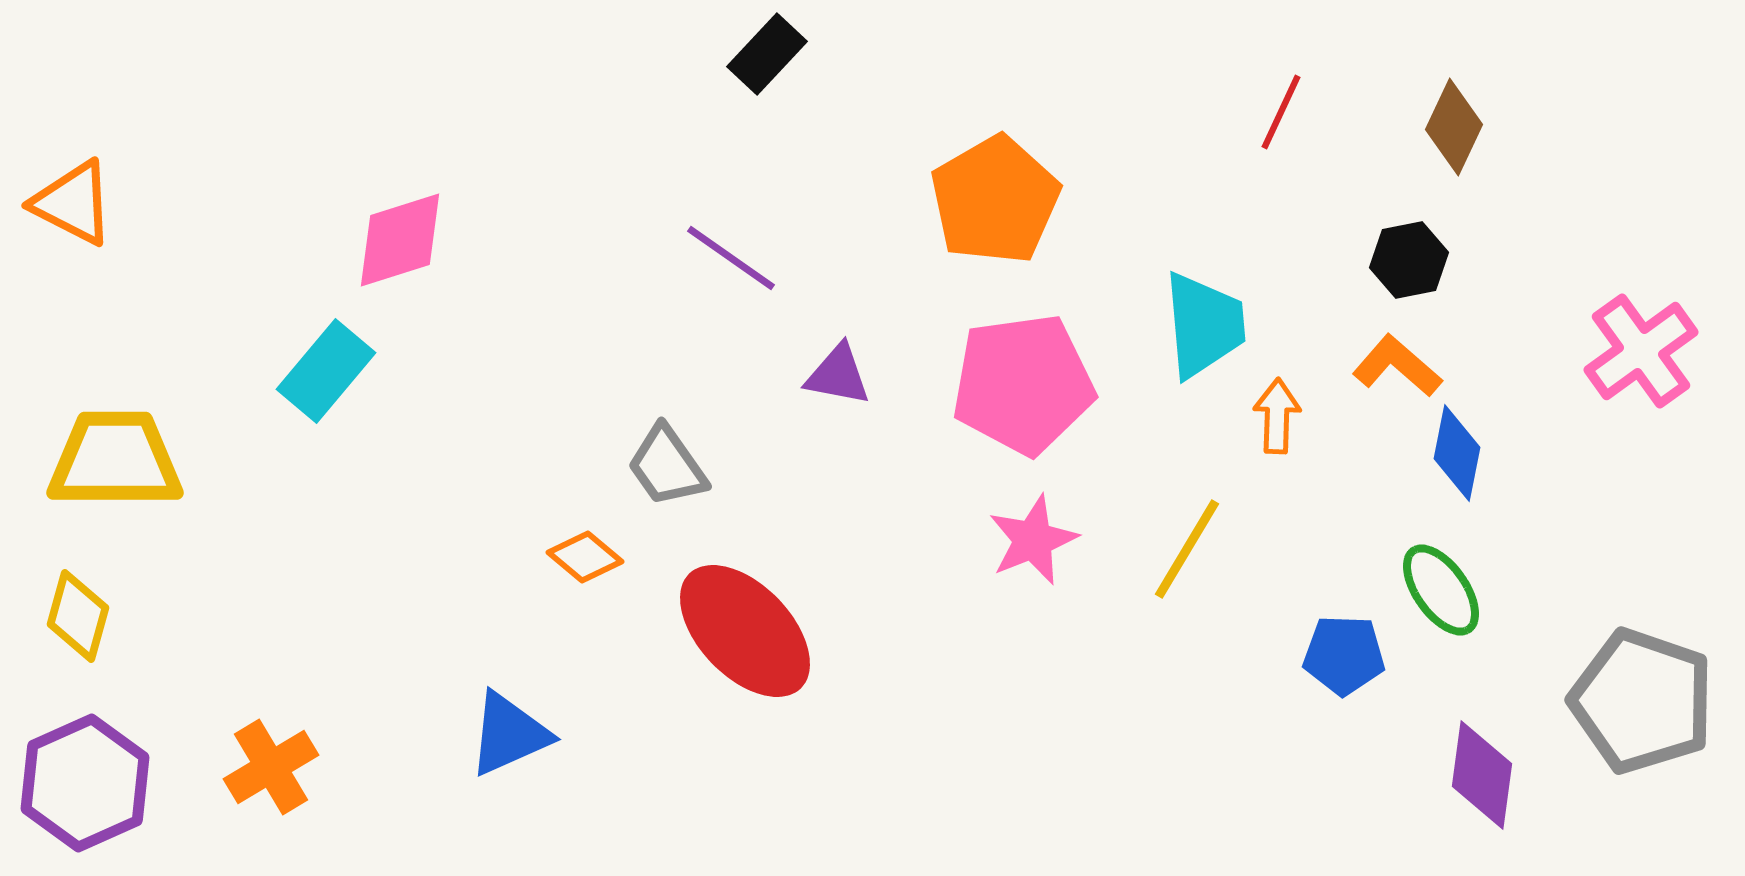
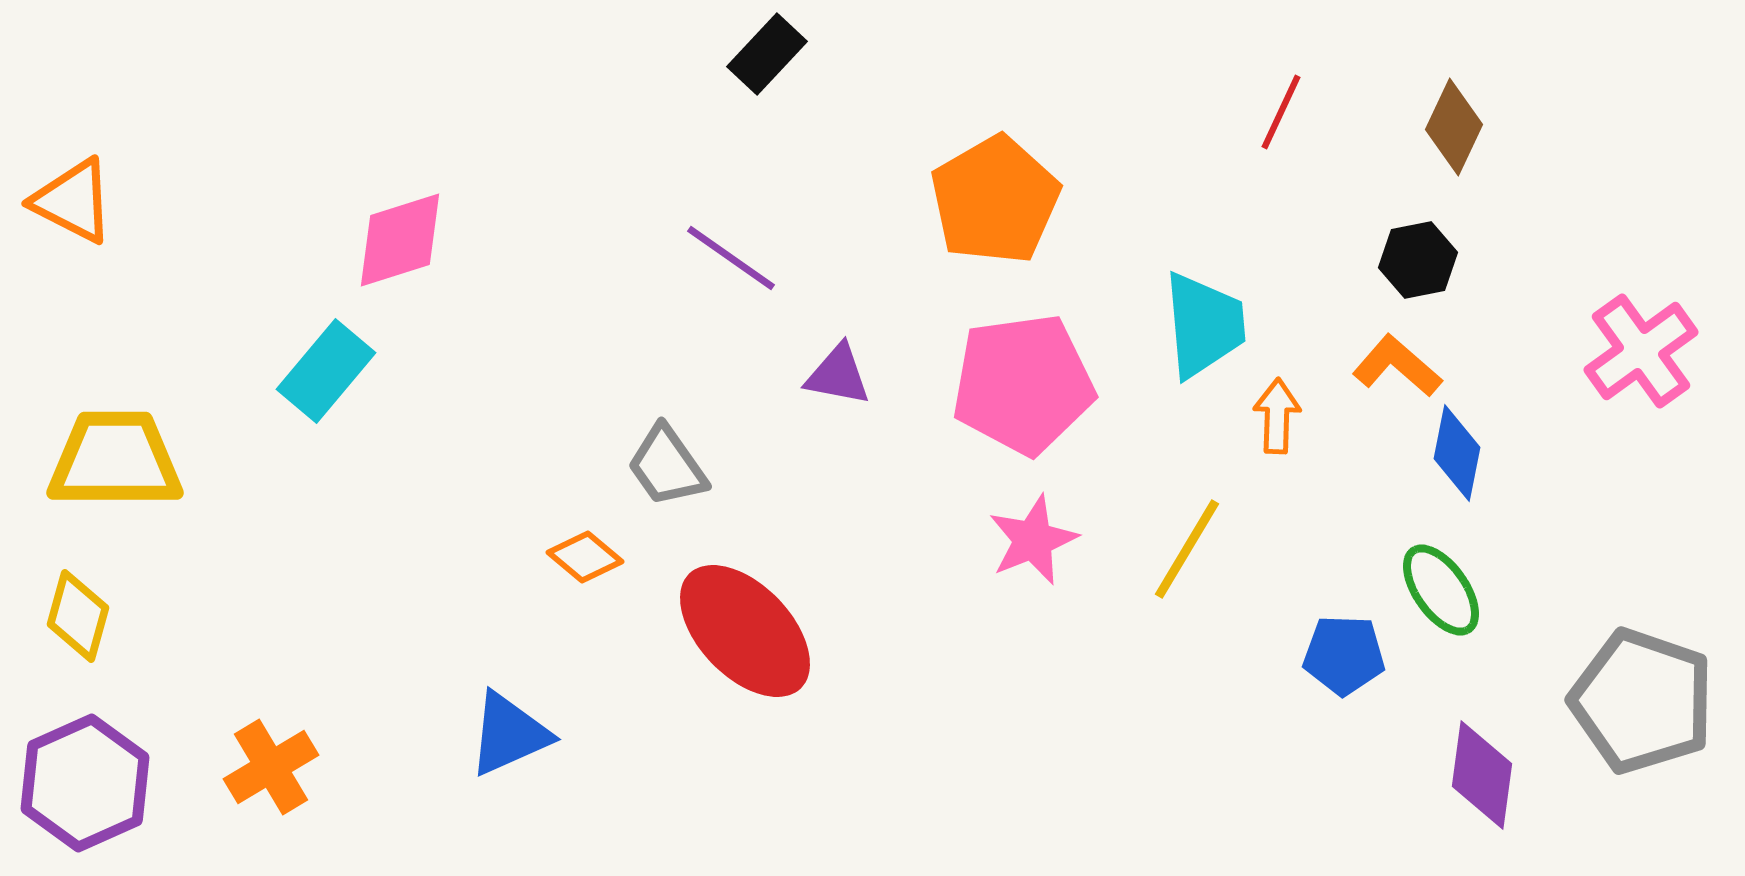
orange triangle: moved 2 px up
black hexagon: moved 9 px right
